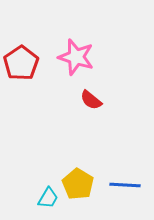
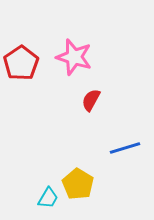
pink star: moved 2 px left
red semicircle: rotated 80 degrees clockwise
blue line: moved 37 px up; rotated 20 degrees counterclockwise
